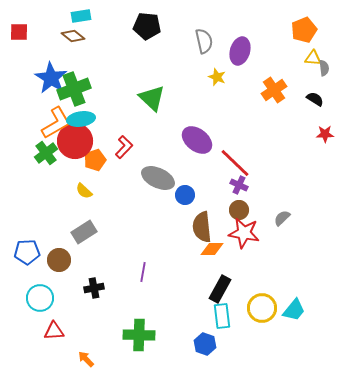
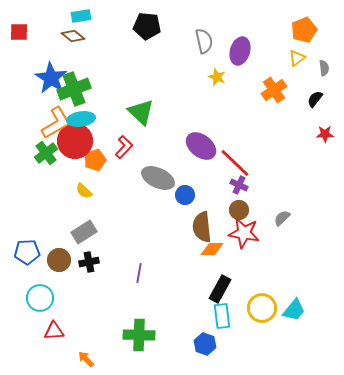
yellow triangle at (313, 58): moved 16 px left; rotated 42 degrees counterclockwise
green triangle at (152, 98): moved 11 px left, 14 px down
black semicircle at (315, 99): rotated 84 degrees counterclockwise
purple ellipse at (197, 140): moved 4 px right, 6 px down
purple line at (143, 272): moved 4 px left, 1 px down
black cross at (94, 288): moved 5 px left, 26 px up
